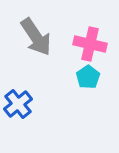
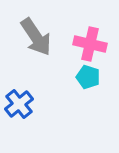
cyan pentagon: rotated 20 degrees counterclockwise
blue cross: moved 1 px right
